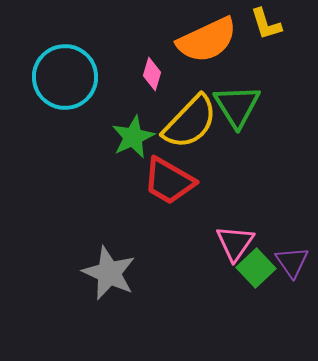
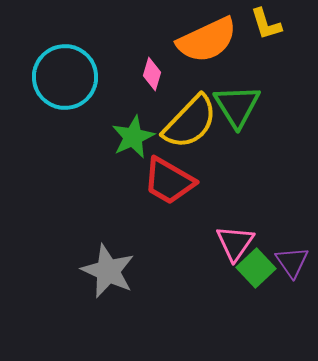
gray star: moved 1 px left, 2 px up
